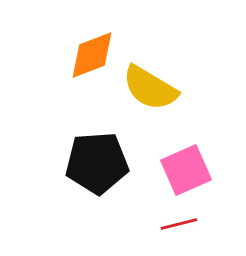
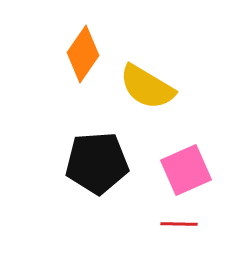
orange diamond: moved 9 px left, 1 px up; rotated 34 degrees counterclockwise
yellow semicircle: moved 3 px left, 1 px up
red line: rotated 15 degrees clockwise
